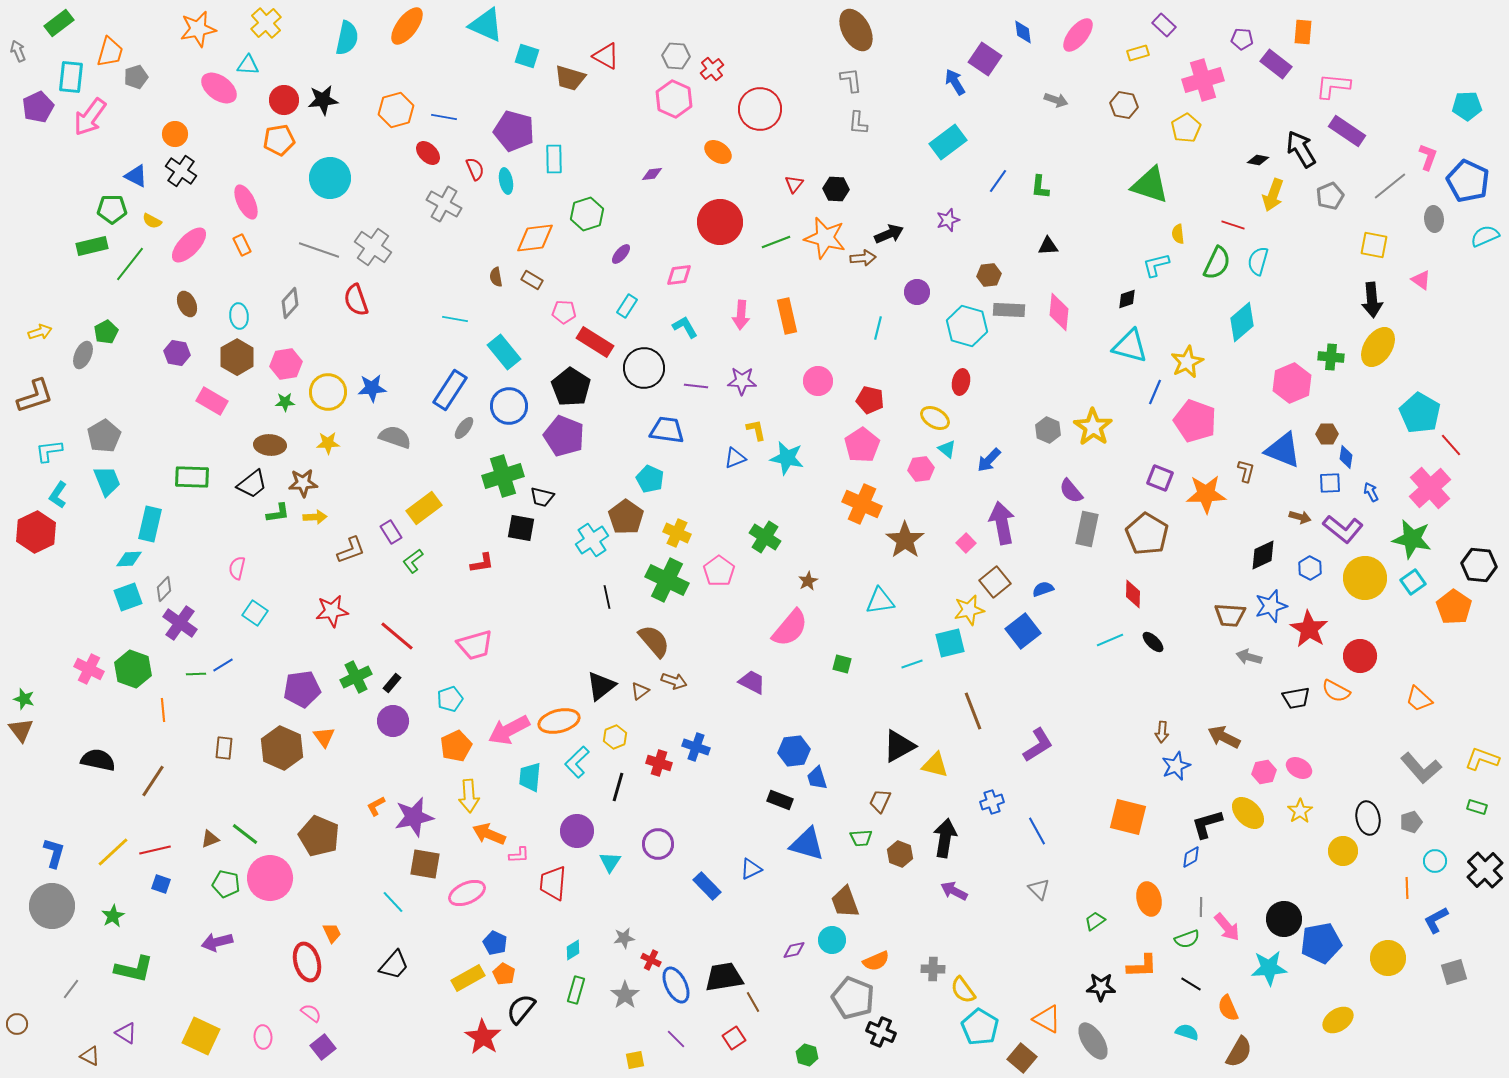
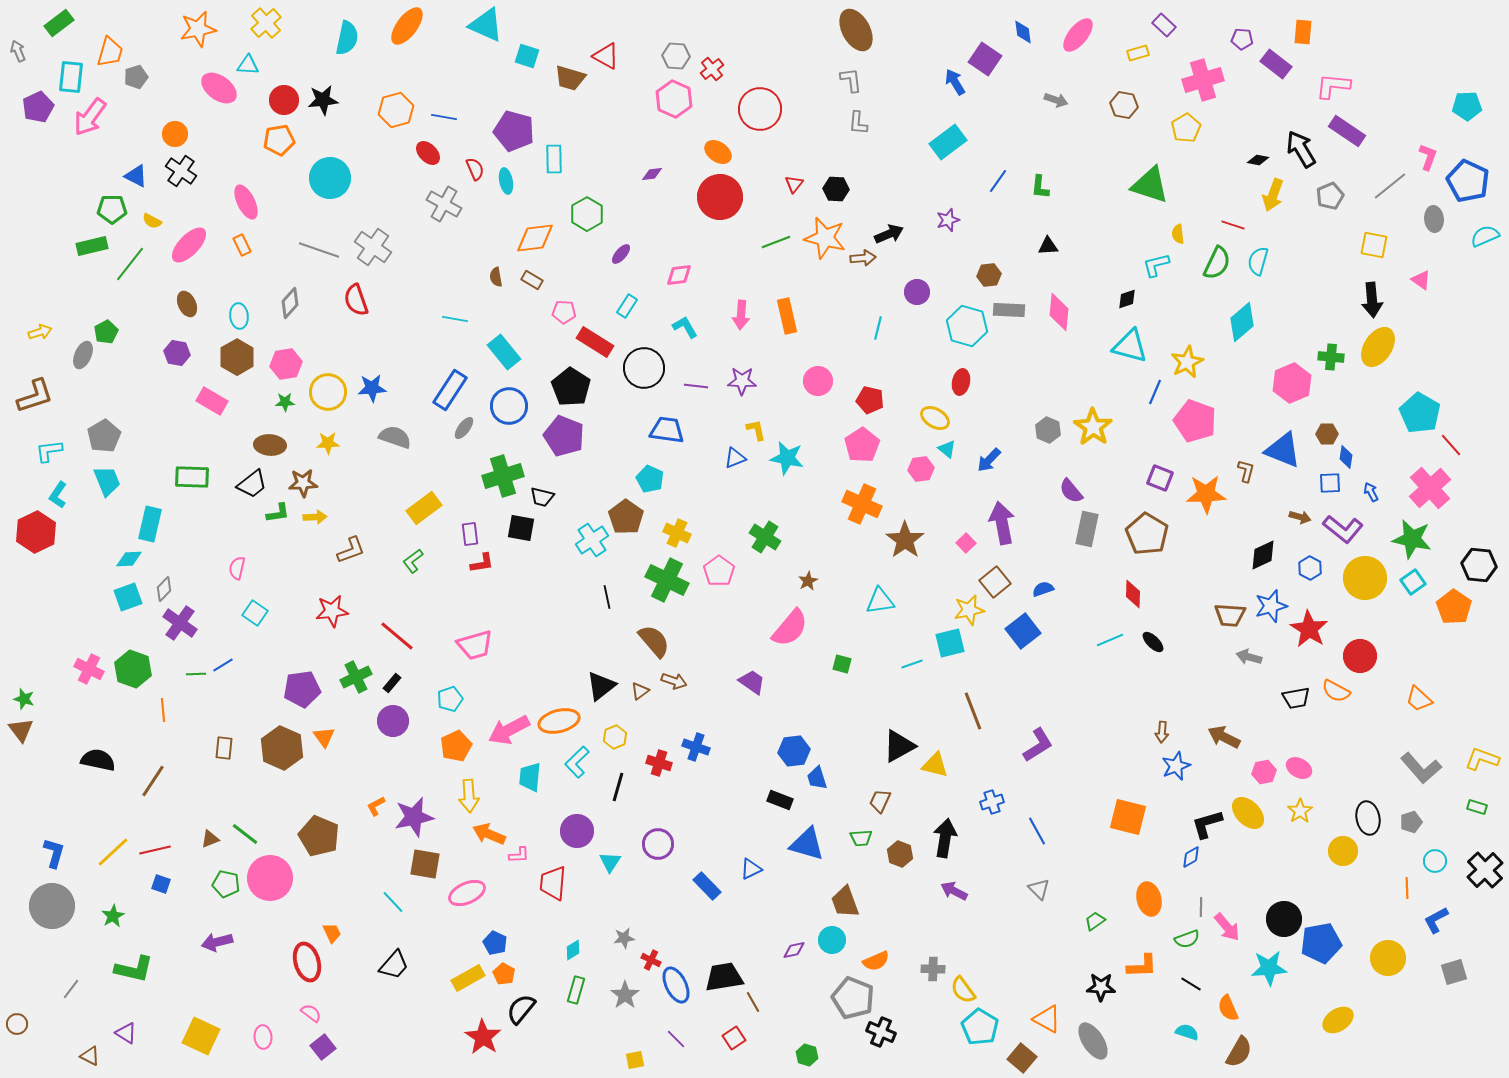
green hexagon at (587, 214): rotated 12 degrees counterclockwise
red circle at (720, 222): moved 25 px up
purple rectangle at (391, 532): moved 79 px right, 2 px down; rotated 25 degrees clockwise
purple trapezoid at (752, 682): rotated 8 degrees clockwise
